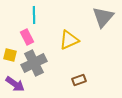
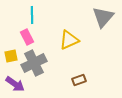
cyan line: moved 2 px left
yellow square: moved 1 px right, 1 px down; rotated 24 degrees counterclockwise
